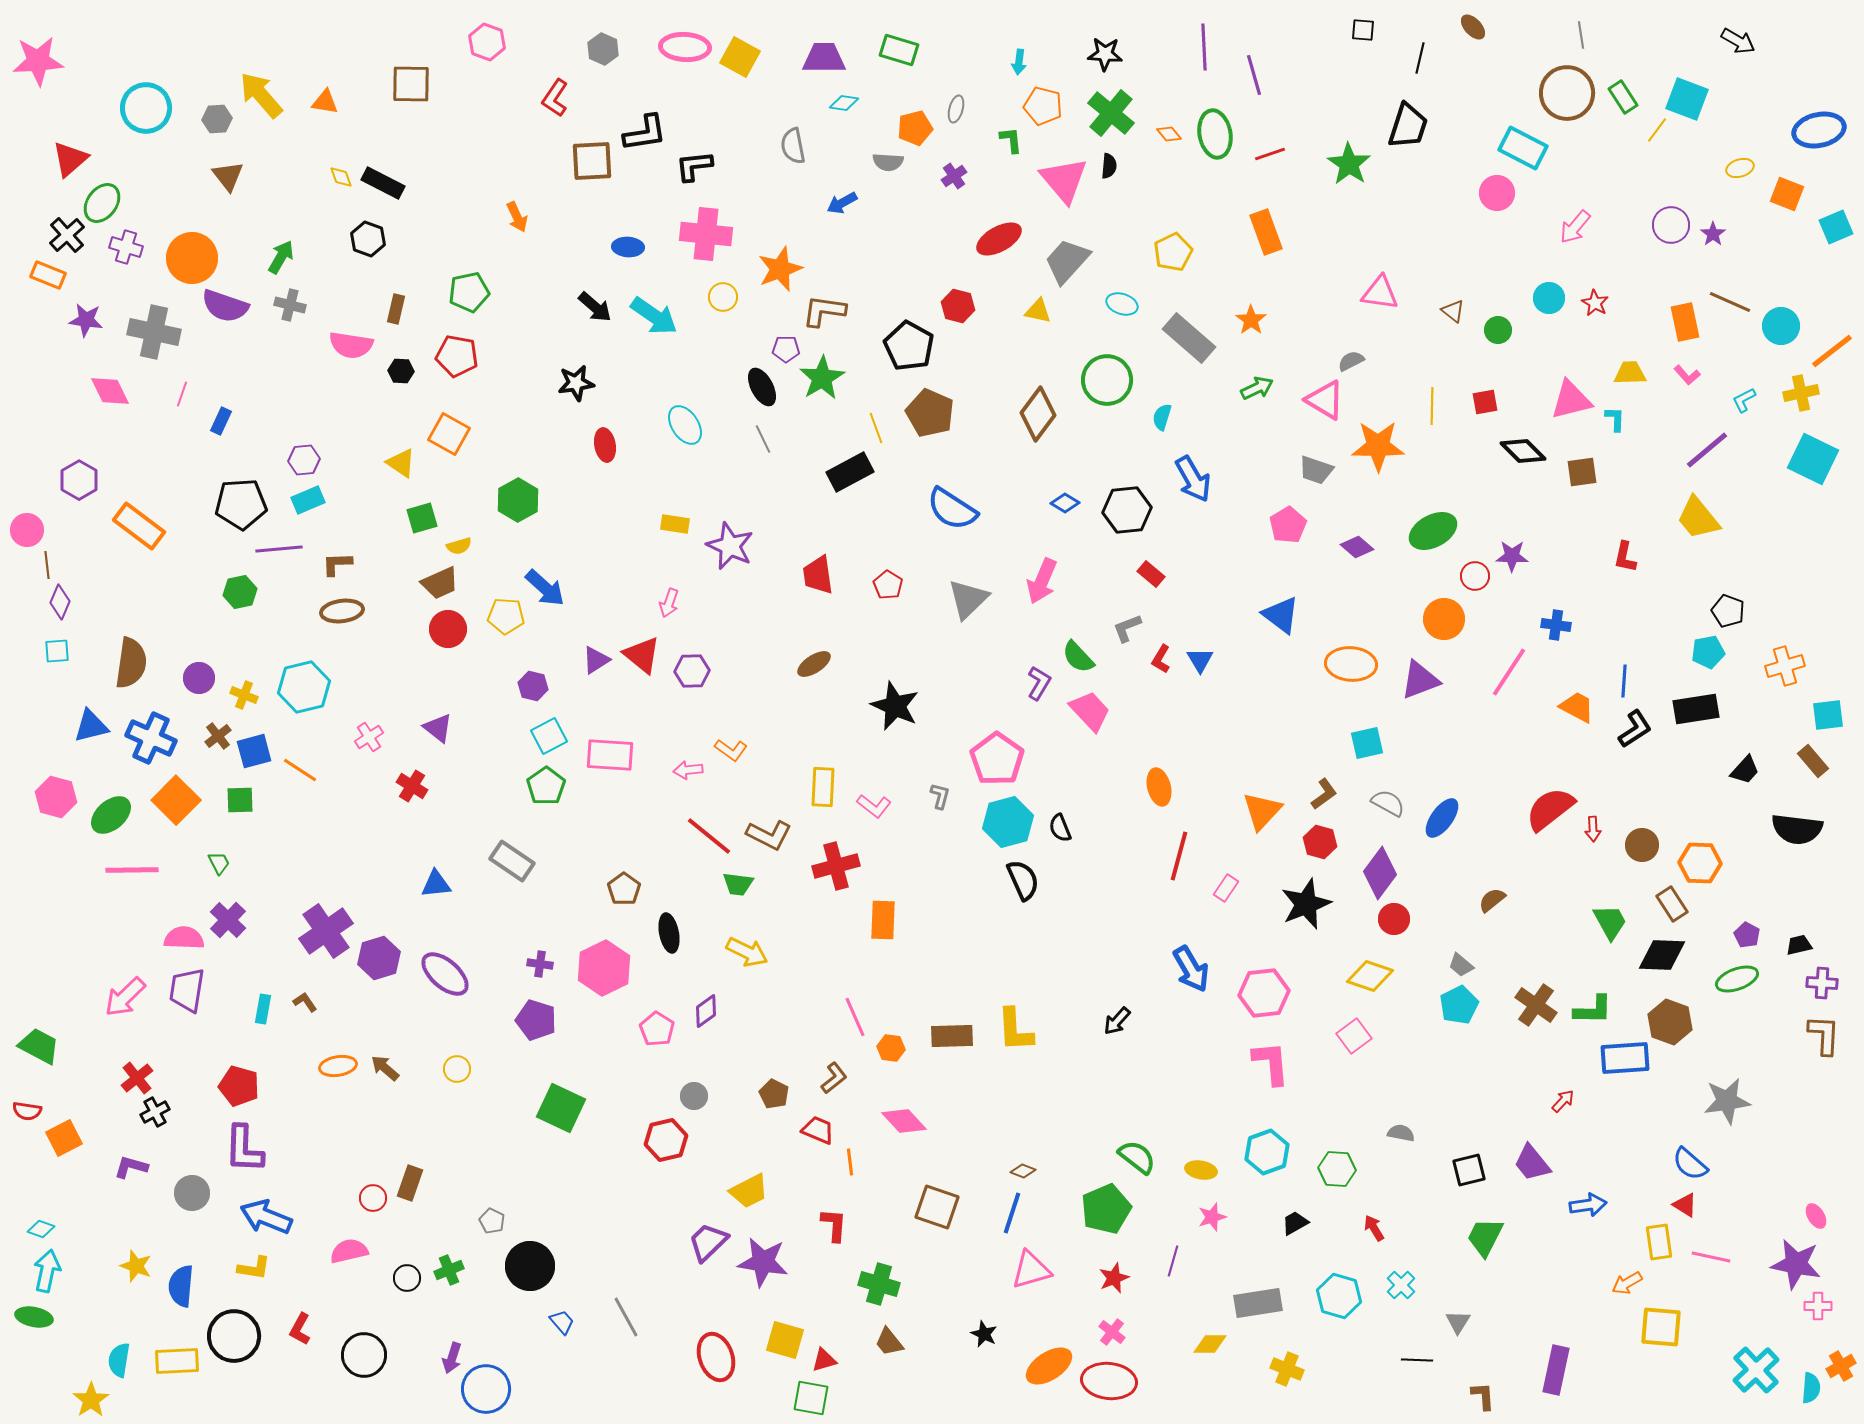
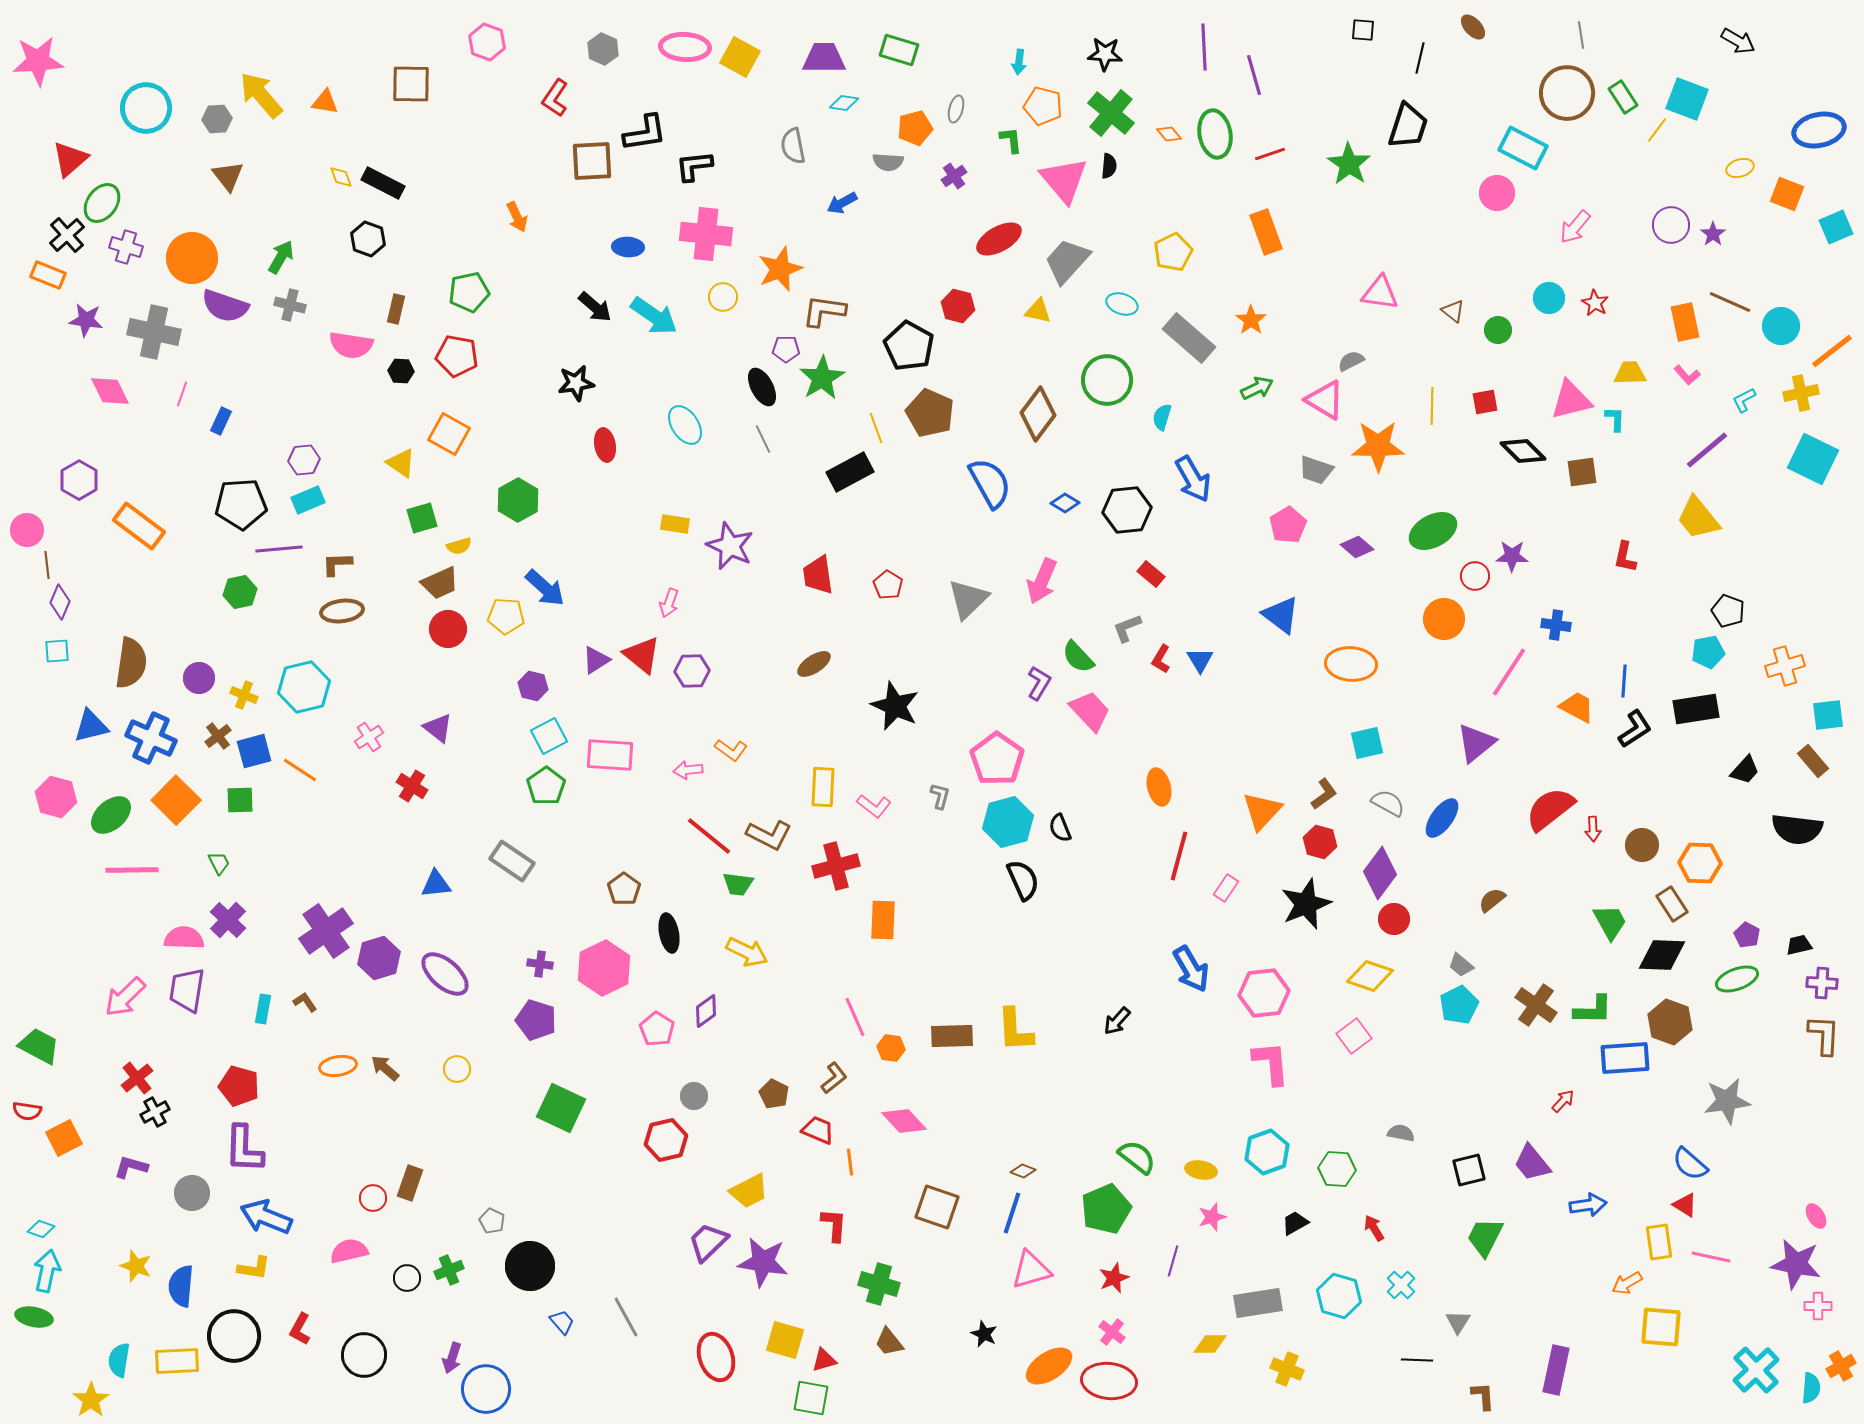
blue semicircle at (952, 509): moved 38 px right, 26 px up; rotated 152 degrees counterclockwise
purple triangle at (1420, 680): moved 56 px right, 63 px down; rotated 18 degrees counterclockwise
